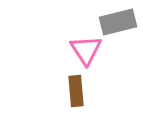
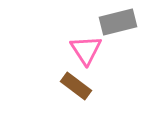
brown rectangle: moved 5 px up; rotated 48 degrees counterclockwise
